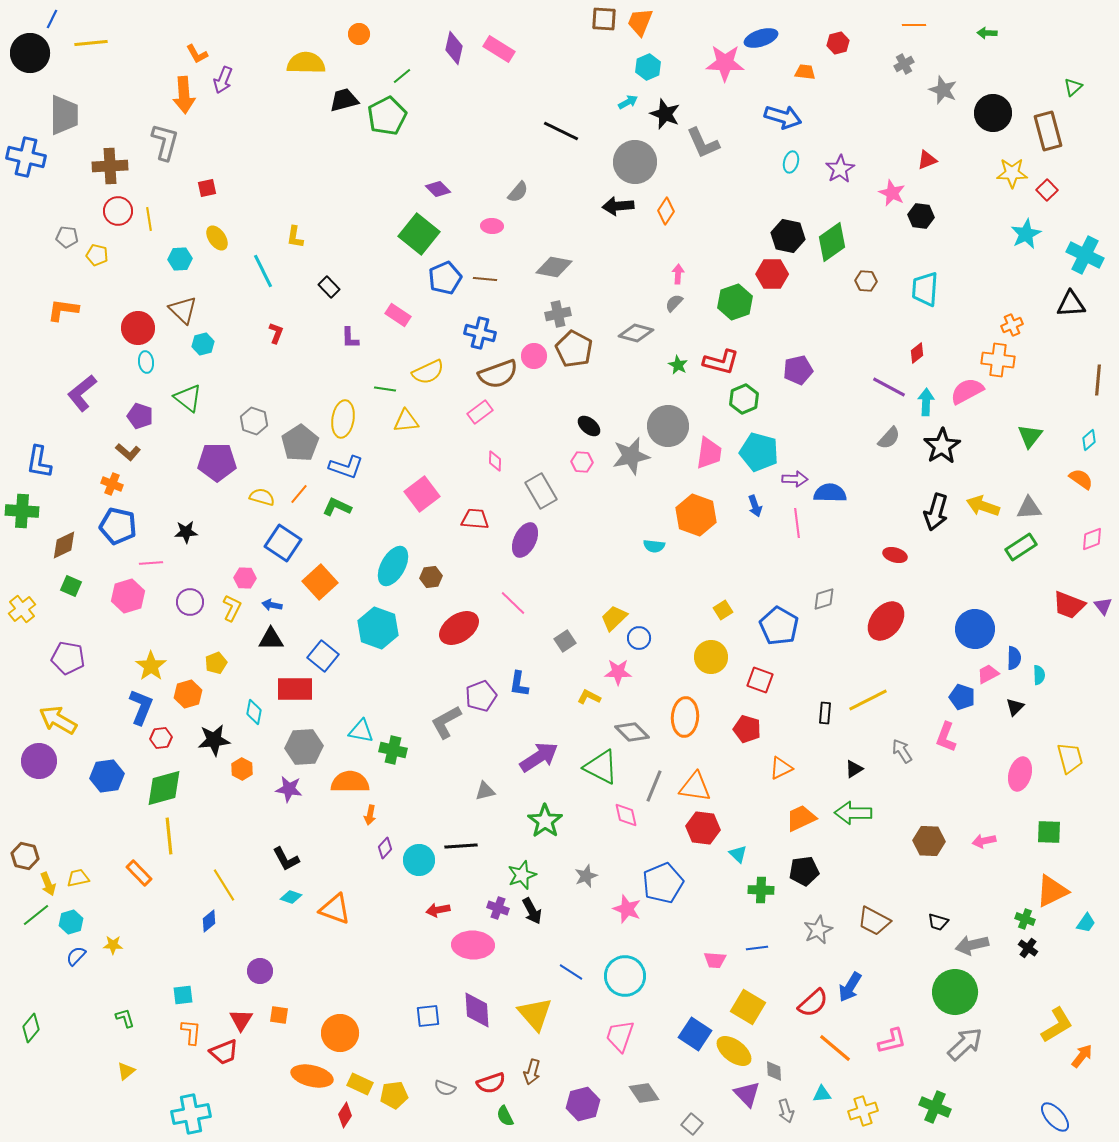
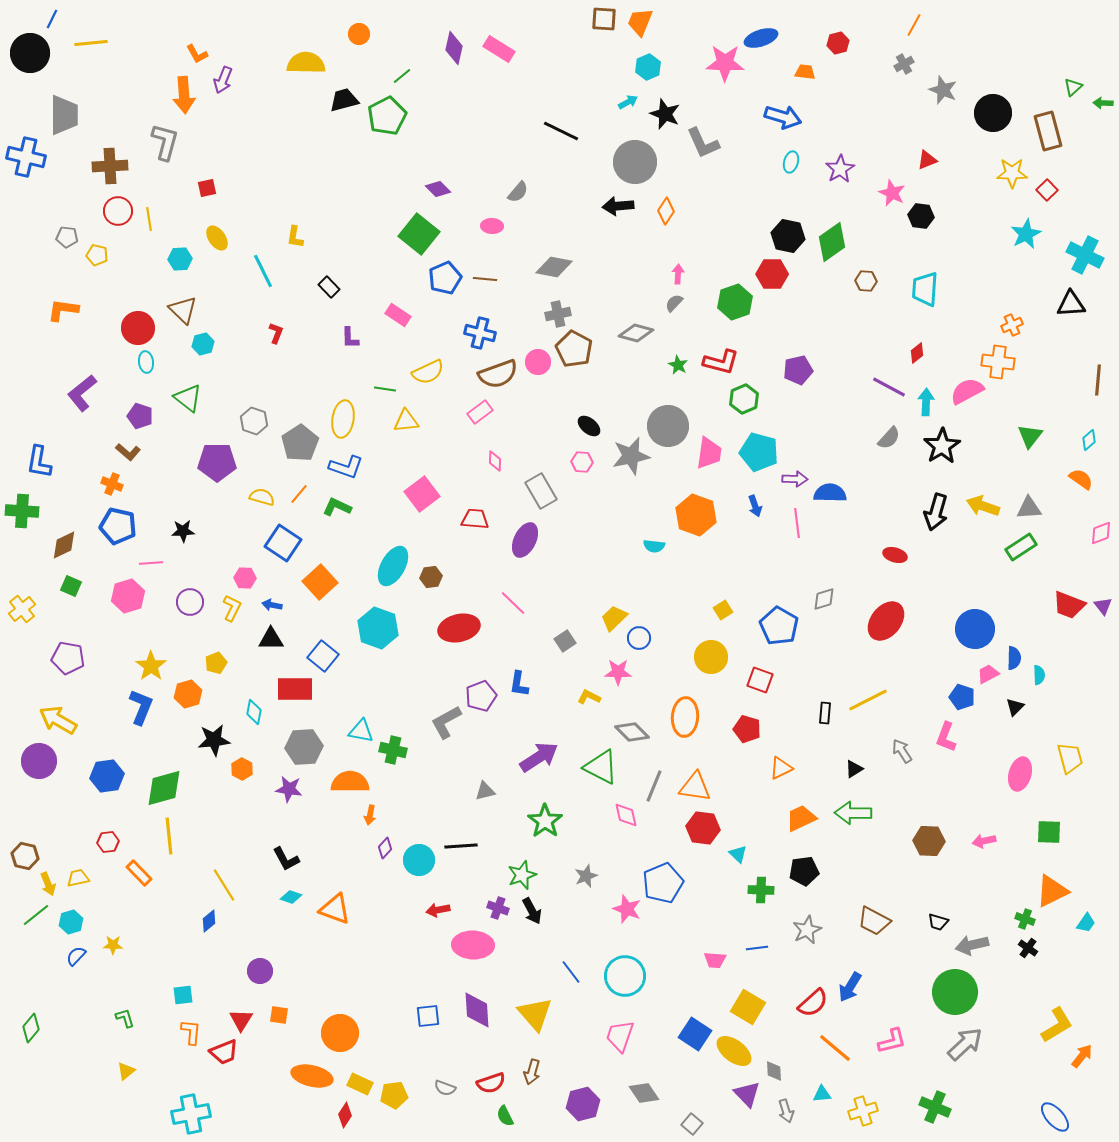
orange line at (914, 25): rotated 60 degrees counterclockwise
green arrow at (987, 33): moved 116 px right, 70 px down
pink circle at (534, 356): moved 4 px right, 6 px down
orange cross at (998, 360): moved 2 px down
black star at (186, 532): moved 3 px left, 1 px up
pink diamond at (1092, 539): moved 9 px right, 6 px up
red ellipse at (459, 628): rotated 21 degrees clockwise
red hexagon at (161, 738): moved 53 px left, 104 px down
gray star at (818, 930): moved 11 px left
blue line at (571, 972): rotated 20 degrees clockwise
